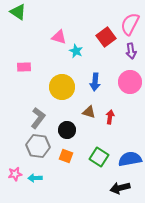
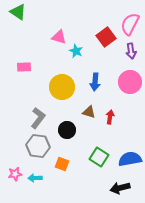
orange square: moved 4 px left, 8 px down
